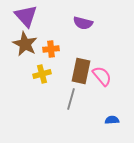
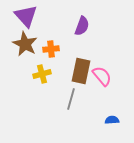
purple semicircle: moved 1 px left, 3 px down; rotated 84 degrees counterclockwise
